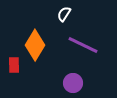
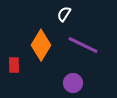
orange diamond: moved 6 px right
